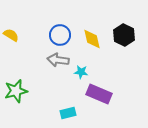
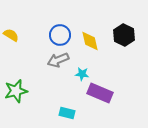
yellow diamond: moved 2 px left, 2 px down
gray arrow: rotated 30 degrees counterclockwise
cyan star: moved 1 px right, 2 px down
purple rectangle: moved 1 px right, 1 px up
cyan rectangle: moved 1 px left; rotated 28 degrees clockwise
